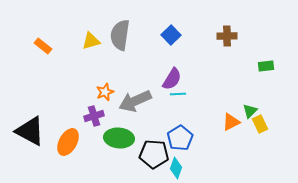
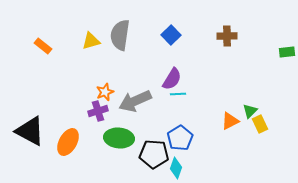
green rectangle: moved 21 px right, 14 px up
purple cross: moved 4 px right, 5 px up
orange triangle: moved 1 px left, 1 px up
